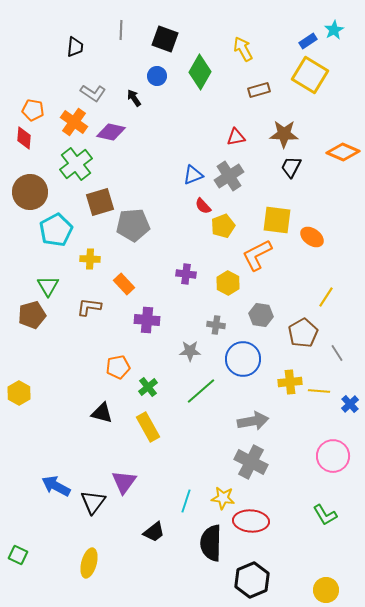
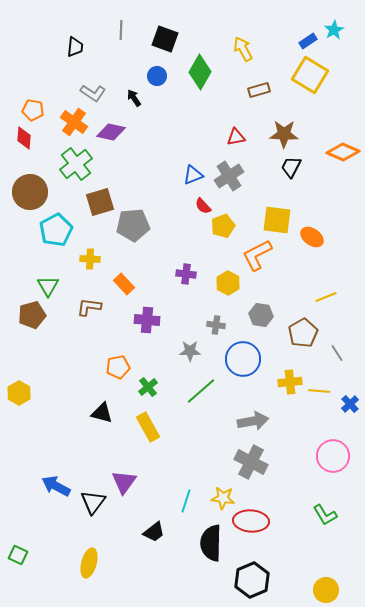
yellow line at (326, 297): rotated 35 degrees clockwise
